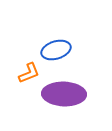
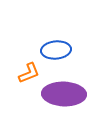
blue ellipse: rotated 12 degrees clockwise
